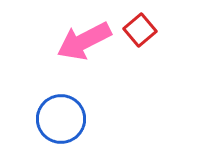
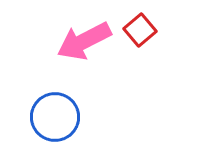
blue circle: moved 6 px left, 2 px up
